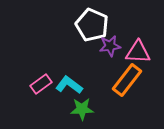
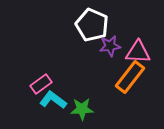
orange rectangle: moved 3 px right, 3 px up
cyan L-shape: moved 16 px left, 15 px down
